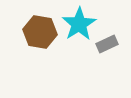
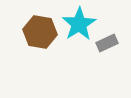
gray rectangle: moved 1 px up
